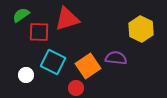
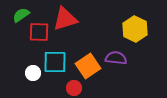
red triangle: moved 2 px left
yellow hexagon: moved 6 px left
cyan square: moved 2 px right; rotated 25 degrees counterclockwise
white circle: moved 7 px right, 2 px up
red circle: moved 2 px left
